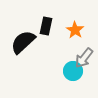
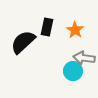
black rectangle: moved 1 px right, 1 px down
gray arrow: rotated 60 degrees clockwise
